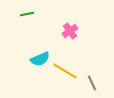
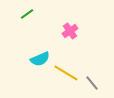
green line: rotated 24 degrees counterclockwise
yellow line: moved 1 px right, 2 px down
gray line: rotated 14 degrees counterclockwise
